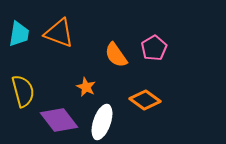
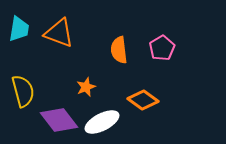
cyan trapezoid: moved 5 px up
pink pentagon: moved 8 px right
orange semicircle: moved 3 px right, 5 px up; rotated 28 degrees clockwise
orange star: rotated 24 degrees clockwise
orange diamond: moved 2 px left
white ellipse: rotated 44 degrees clockwise
